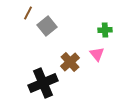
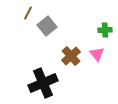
brown cross: moved 1 px right, 6 px up
